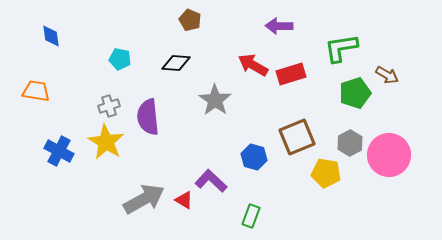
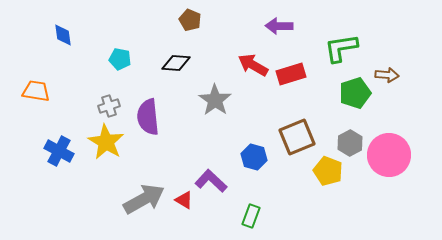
blue diamond: moved 12 px right, 1 px up
brown arrow: rotated 25 degrees counterclockwise
yellow pentagon: moved 2 px right, 2 px up; rotated 12 degrees clockwise
